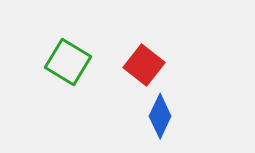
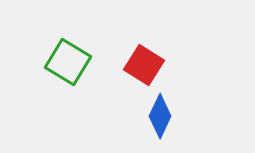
red square: rotated 6 degrees counterclockwise
